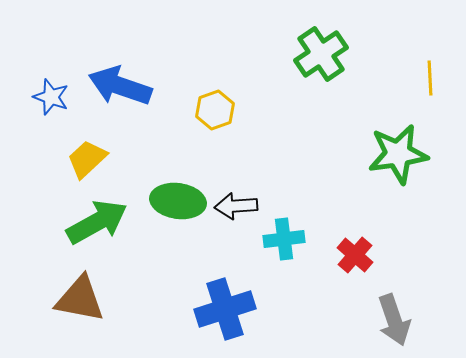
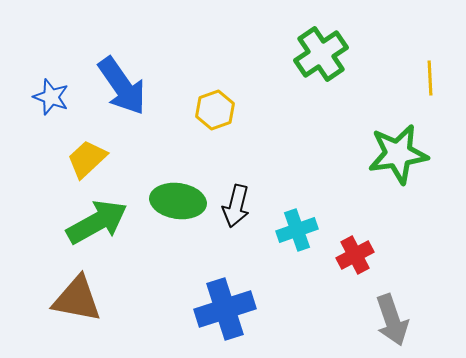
blue arrow: moved 2 px right; rotated 144 degrees counterclockwise
black arrow: rotated 72 degrees counterclockwise
cyan cross: moved 13 px right, 9 px up; rotated 12 degrees counterclockwise
red cross: rotated 21 degrees clockwise
brown triangle: moved 3 px left
gray arrow: moved 2 px left
